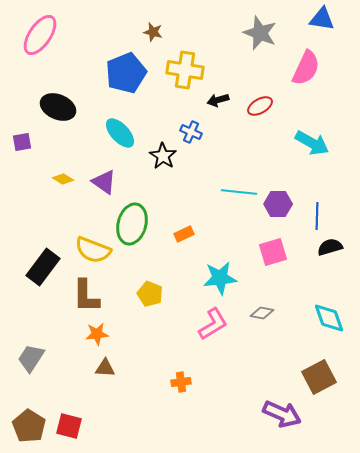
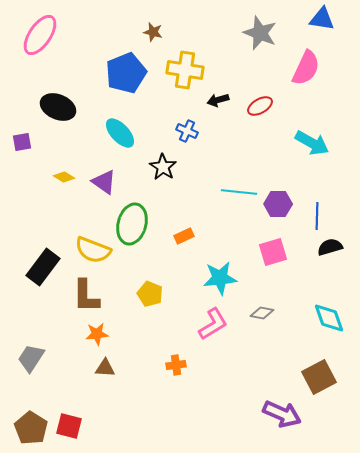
blue cross: moved 4 px left, 1 px up
black star: moved 11 px down
yellow diamond: moved 1 px right, 2 px up
orange rectangle: moved 2 px down
orange cross: moved 5 px left, 17 px up
brown pentagon: moved 2 px right, 2 px down
